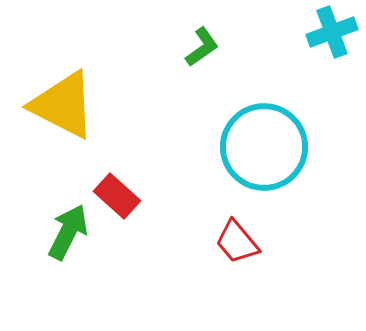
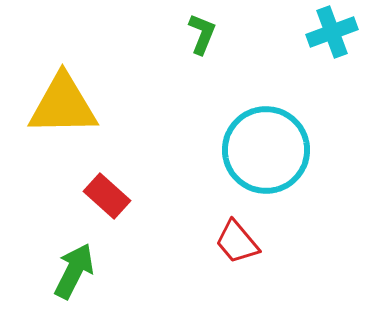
green L-shape: moved 13 px up; rotated 33 degrees counterclockwise
yellow triangle: rotated 28 degrees counterclockwise
cyan circle: moved 2 px right, 3 px down
red rectangle: moved 10 px left
green arrow: moved 6 px right, 39 px down
